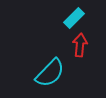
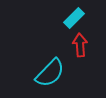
red arrow: rotated 10 degrees counterclockwise
